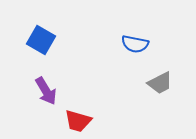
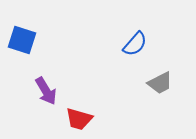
blue square: moved 19 px left; rotated 12 degrees counterclockwise
blue semicircle: rotated 60 degrees counterclockwise
red trapezoid: moved 1 px right, 2 px up
